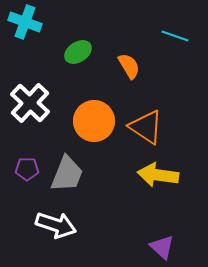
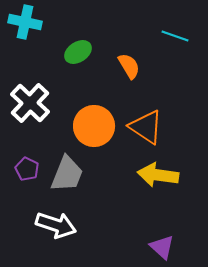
cyan cross: rotated 8 degrees counterclockwise
orange circle: moved 5 px down
purple pentagon: rotated 25 degrees clockwise
